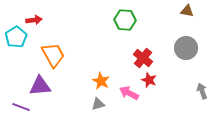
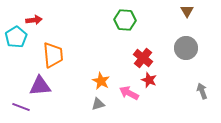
brown triangle: rotated 48 degrees clockwise
orange trapezoid: rotated 24 degrees clockwise
